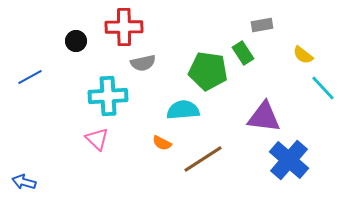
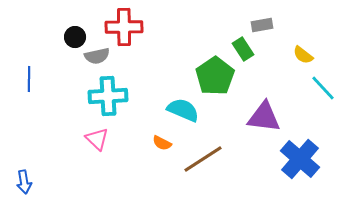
black circle: moved 1 px left, 4 px up
green rectangle: moved 4 px up
gray semicircle: moved 46 px left, 7 px up
green pentagon: moved 7 px right, 5 px down; rotated 30 degrees clockwise
blue line: moved 1 px left, 2 px down; rotated 60 degrees counterclockwise
cyan semicircle: rotated 28 degrees clockwise
blue cross: moved 11 px right, 1 px up
blue arrow: rotated 115 degrees counterclockwise
